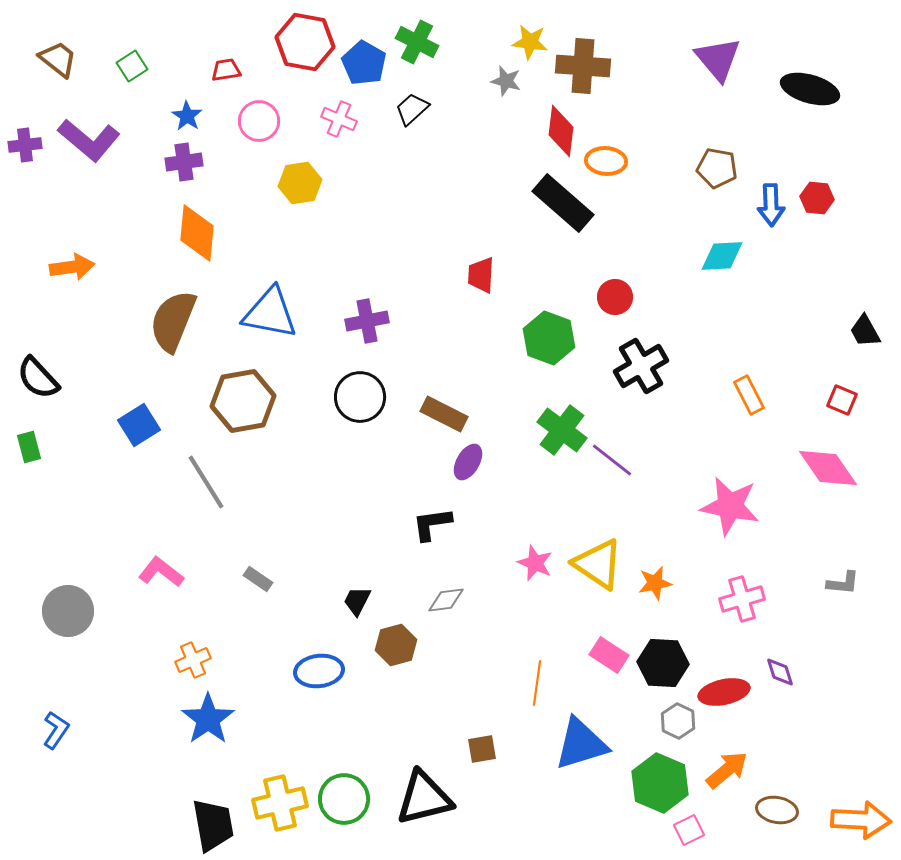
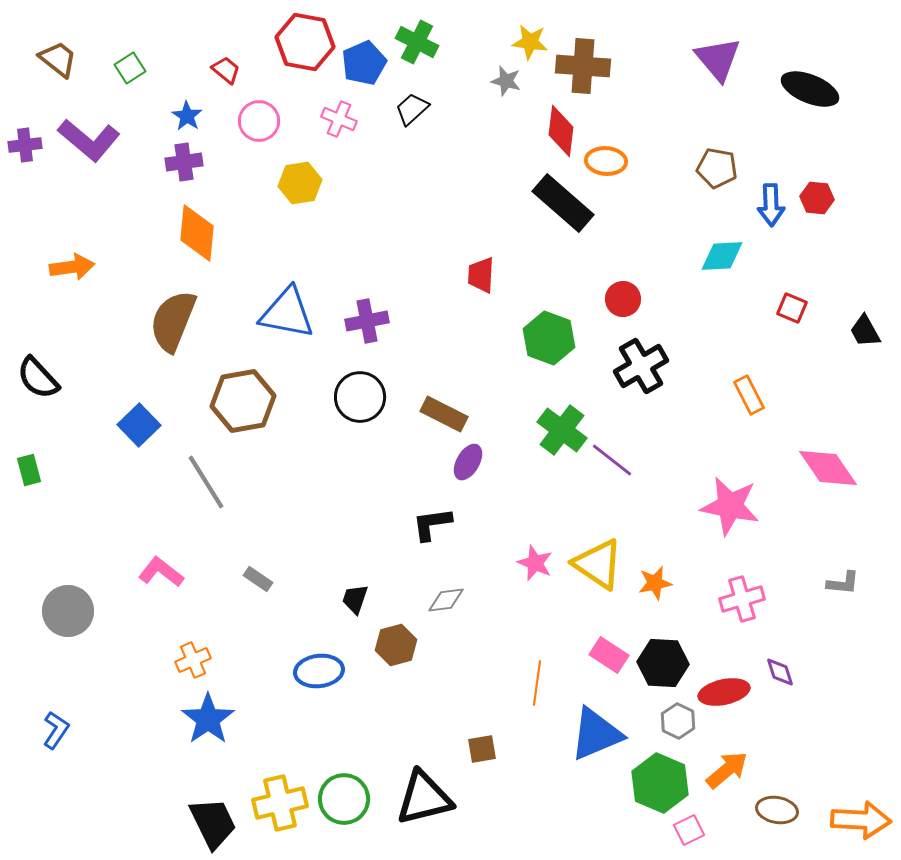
blue pentagon at (364, 63): rotated 18 degrees clockwise
green square at (132, 66): moved 2 px left, 2 px down
red trapezoid at (226, 70): rotated 48 degrees clockwise
black ellipse at (810, 89): rotated 6 degrees clockwise
red circle at (615, 297): moved 8 px right, 2 px down
blue triangle at (270, 313): moved 17 px right
red square at (842, 400): moved 50 px left, 92 px up
blue square at (139, 425): rotated 12 degrees counterclockwise
green rectangle at (29, 447): moved 23 px down
black trapezoid at (357, 601): moved 2 px left, 2 px up; rotated 8 degrees counterclockwise
blue triangle at (581, 744): moved 15 px right, 10 px up; rotated 6 degrees counterclockwise
black trapezoid at (213, 825): moved 2 px up; rotated 16 degrees counterclockwise
